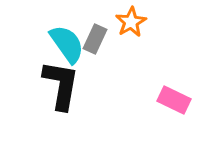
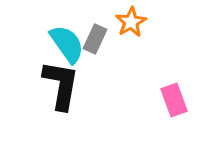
pink rectangle: rotated 44 degrees clockwise
